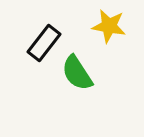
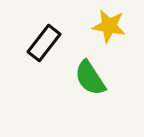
green semicircle: moved 13 px right, 5 px down
